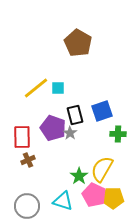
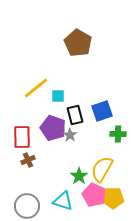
cyan square: moved 8 px down
gray star: moved 2 px down
